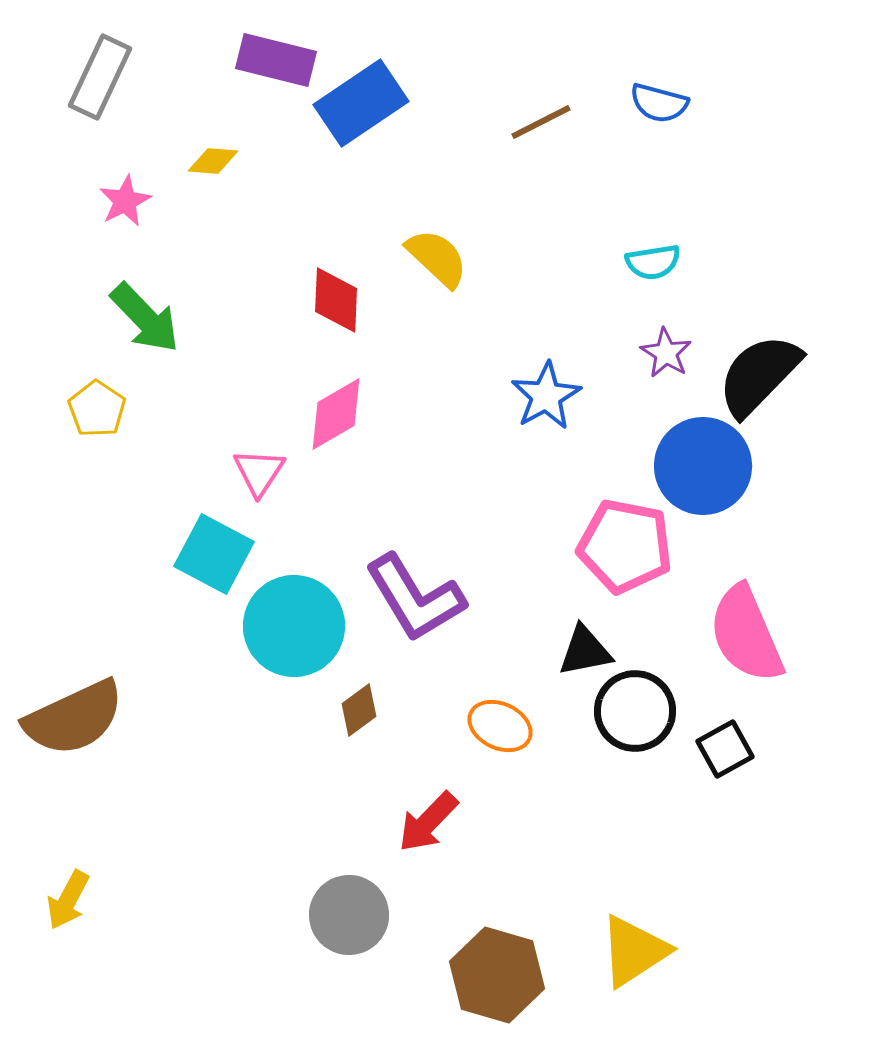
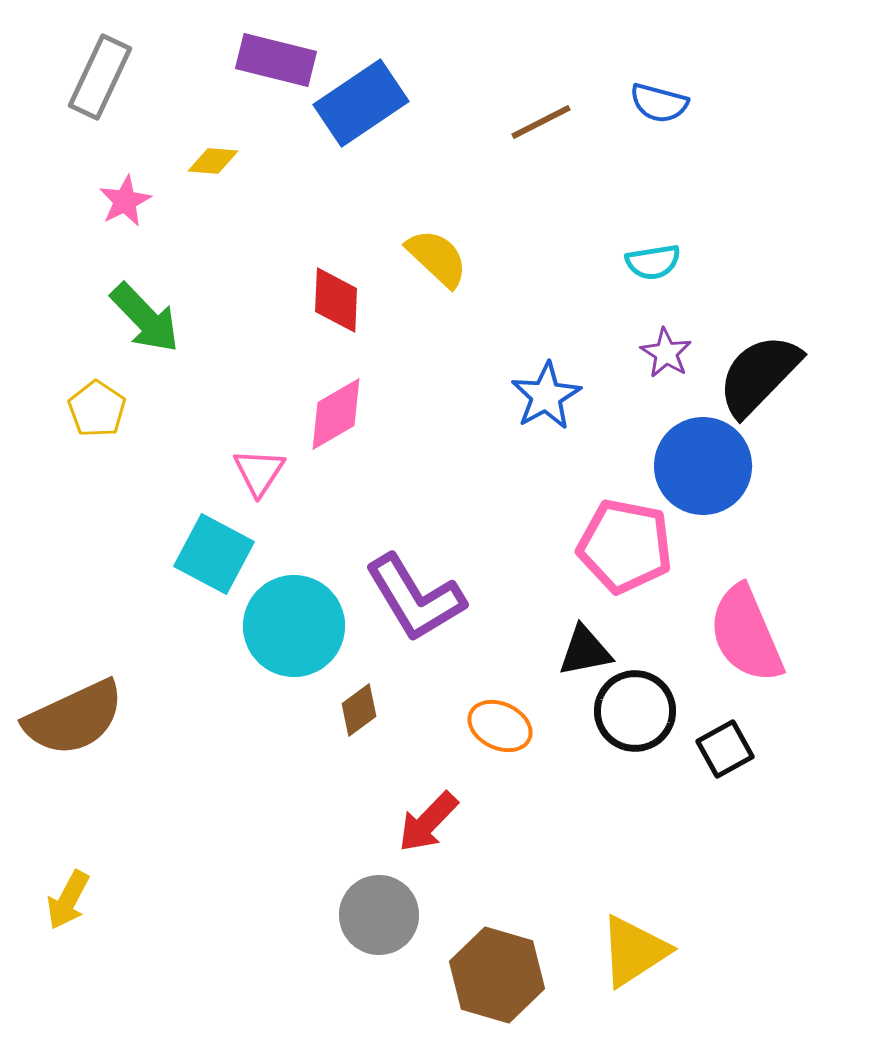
gray circle: moved 30 px right
